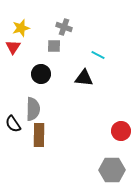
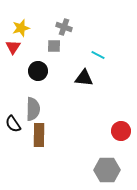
black circle: moved 3 px left, 3 px up
gray hexagon: moved 5 px left
